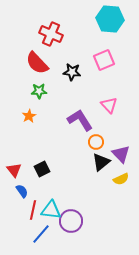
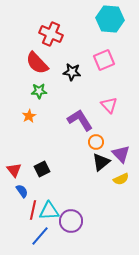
cyan triangle: moved 2 px left, 1 px down; rotated 10 degrees counterclockwise
blue line: moved 1 px left, 2 px down
